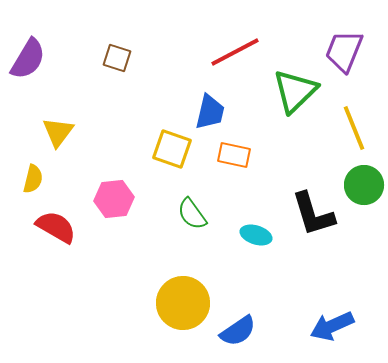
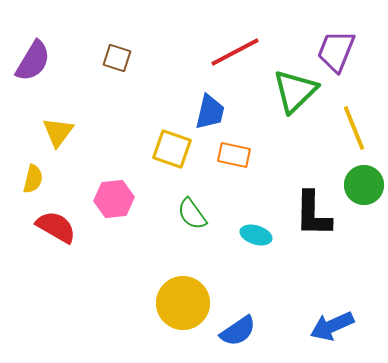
purple trapezoid: moved 8 px left
purple semicircle: moved 5 px right, 2 px down
black L-shape: rotated 18 degrees clockwise
